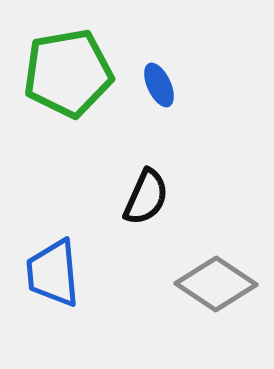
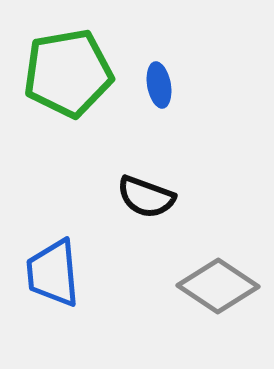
blue ellipse: rotated 15 degrees clockwise
black semicircle: rotated 86 degrees clockwise
gray diamond: moved 2 px right, 2 px down
